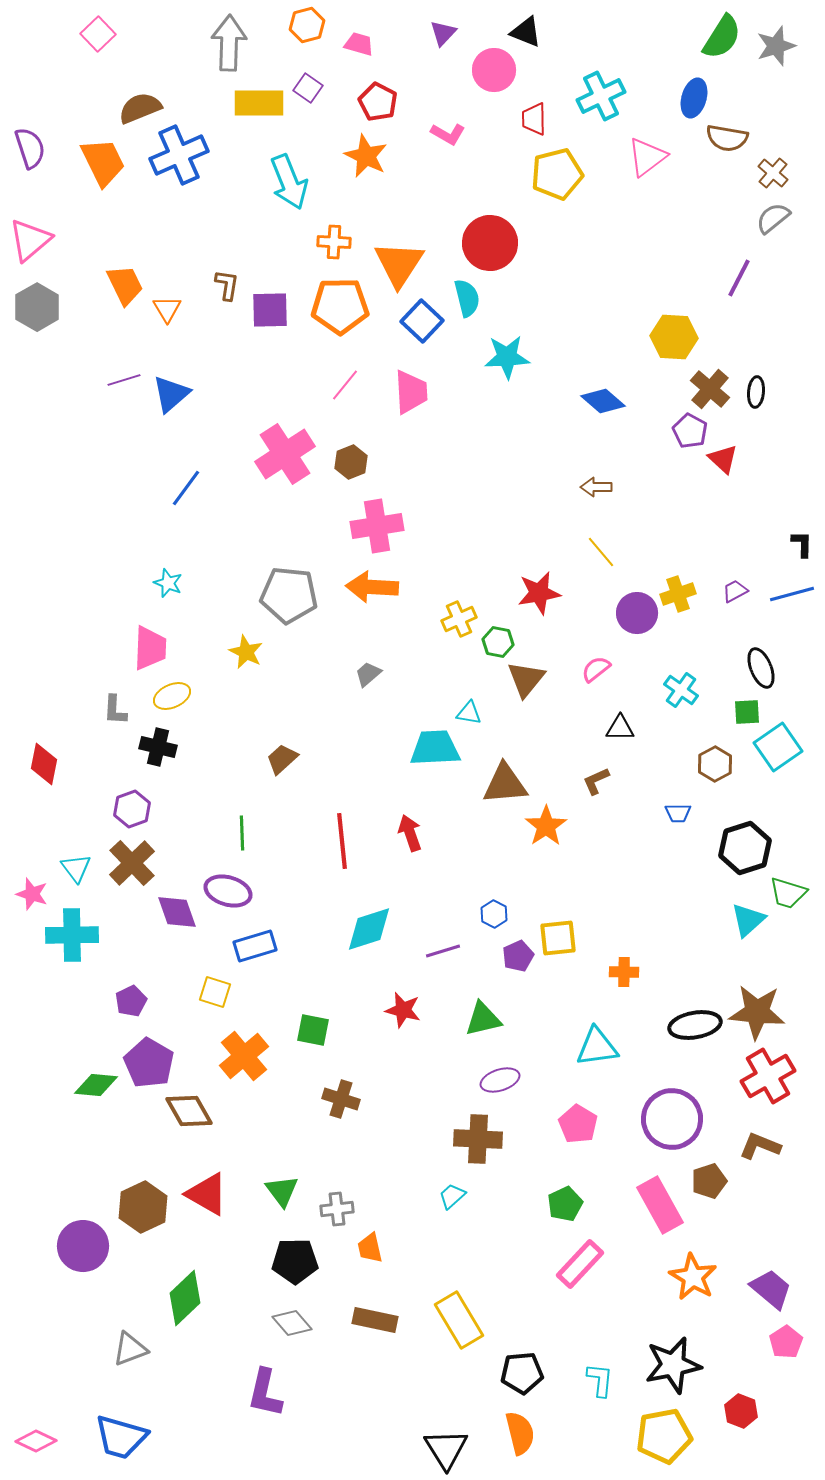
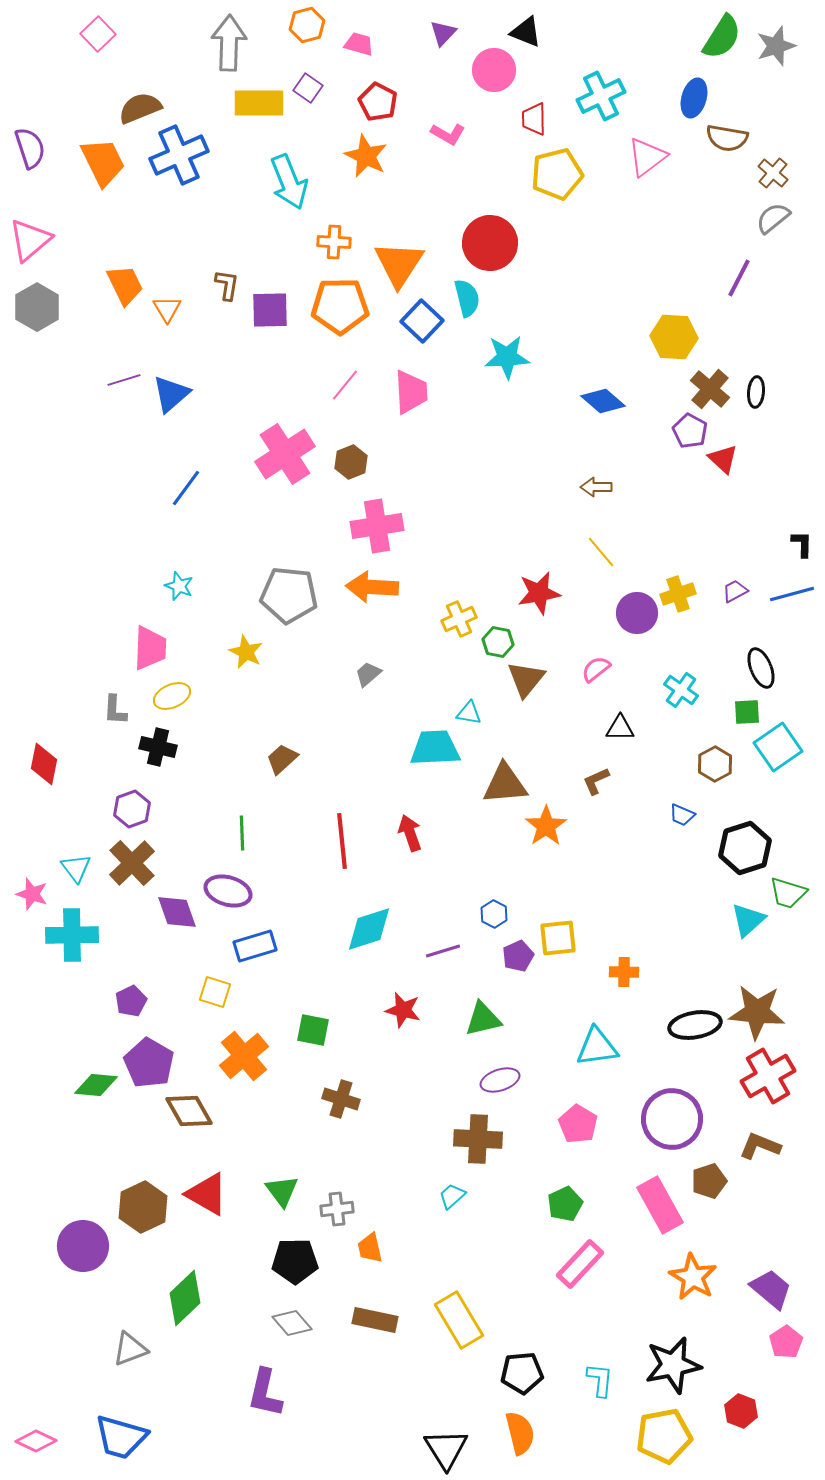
cyan star at (168, 583): moved 11 px right, 3 px down
blue trapezoid at (678, 813): moved 4 px right, 2 px down; rotated 24 degrees clockwise
